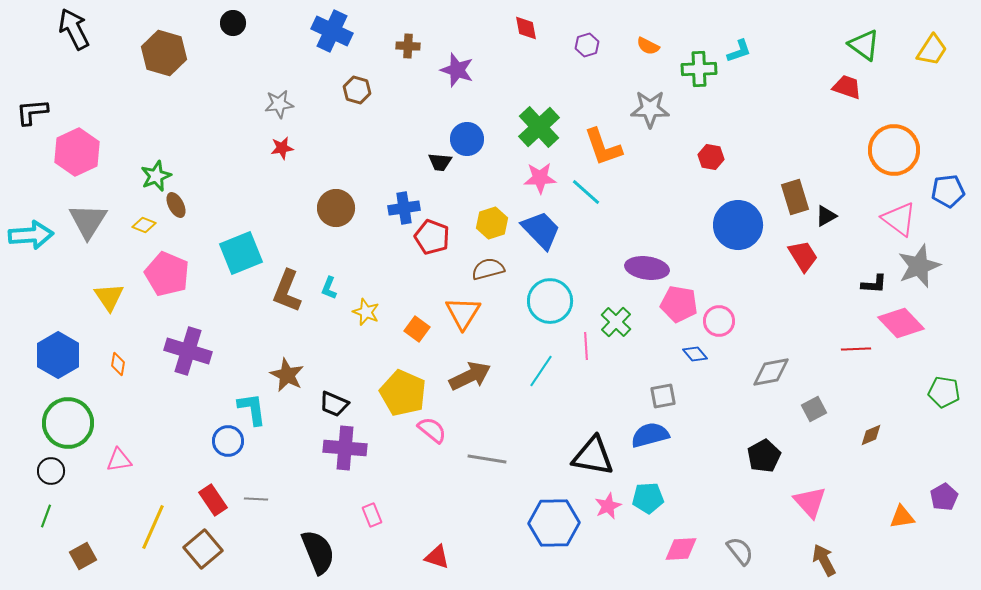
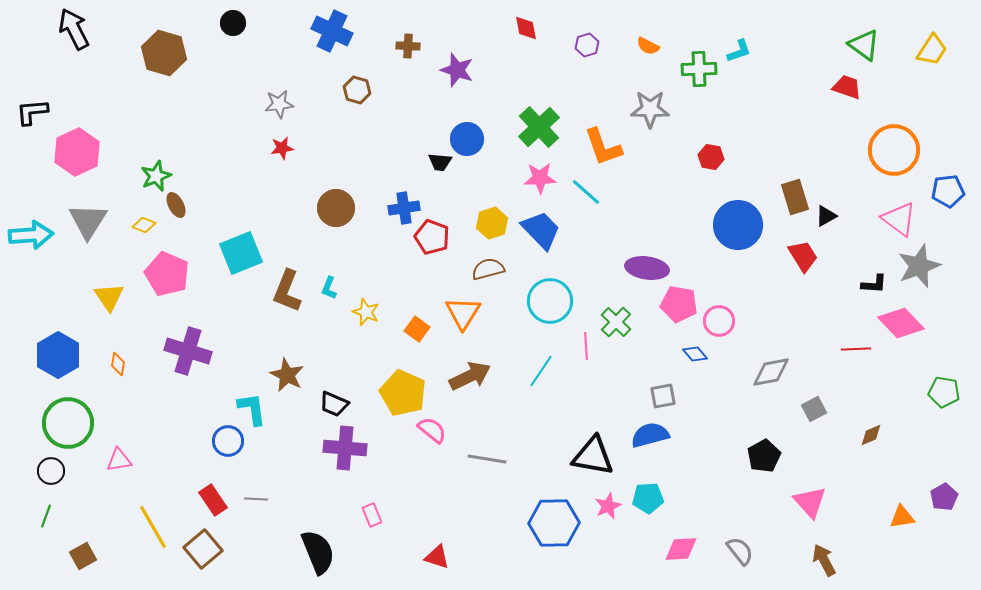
yellow line at (153, 527): rotated 54 degrees counterclockwise
